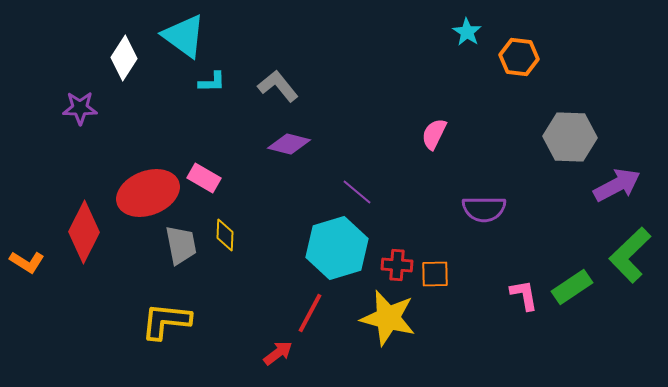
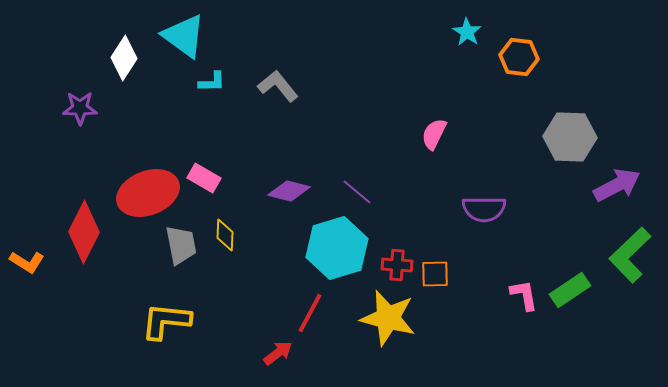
purple diamond: moved 47 px down
green rectangle: moved 2 px left, 3 px down
